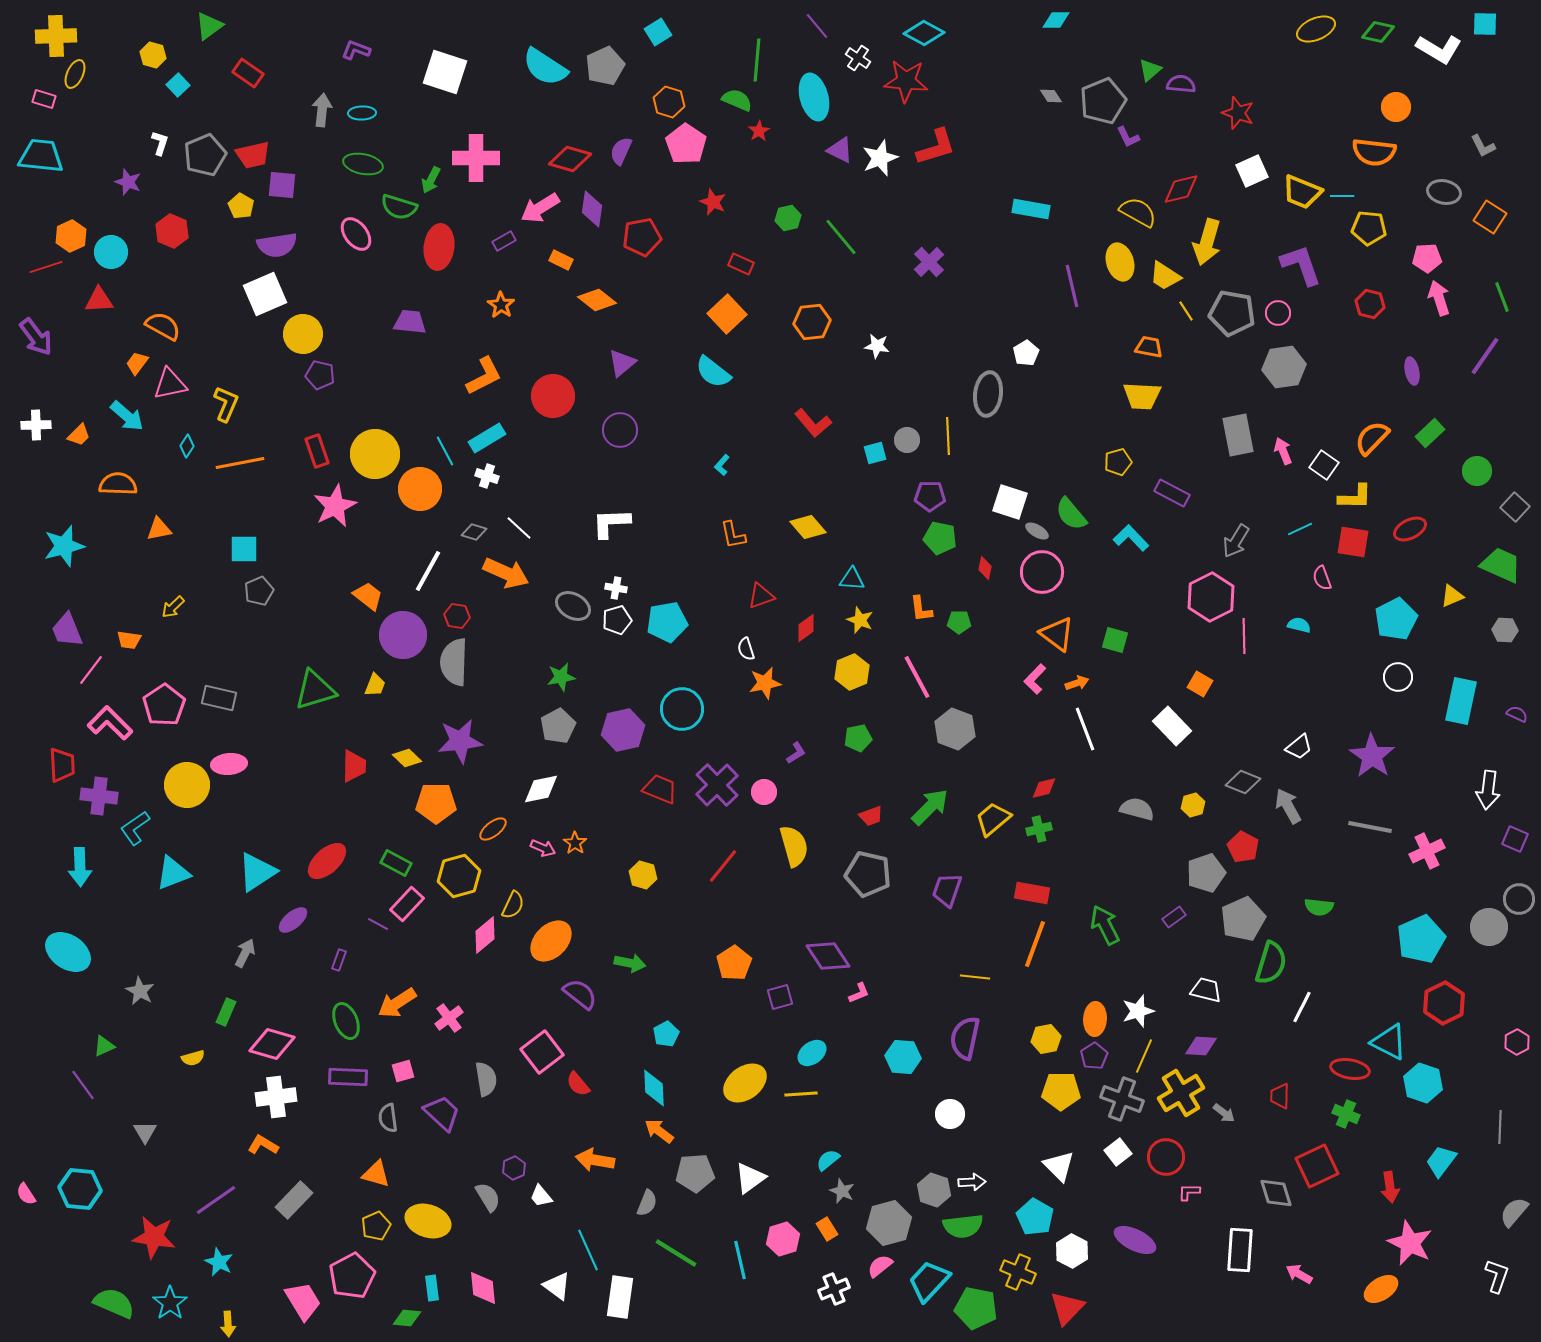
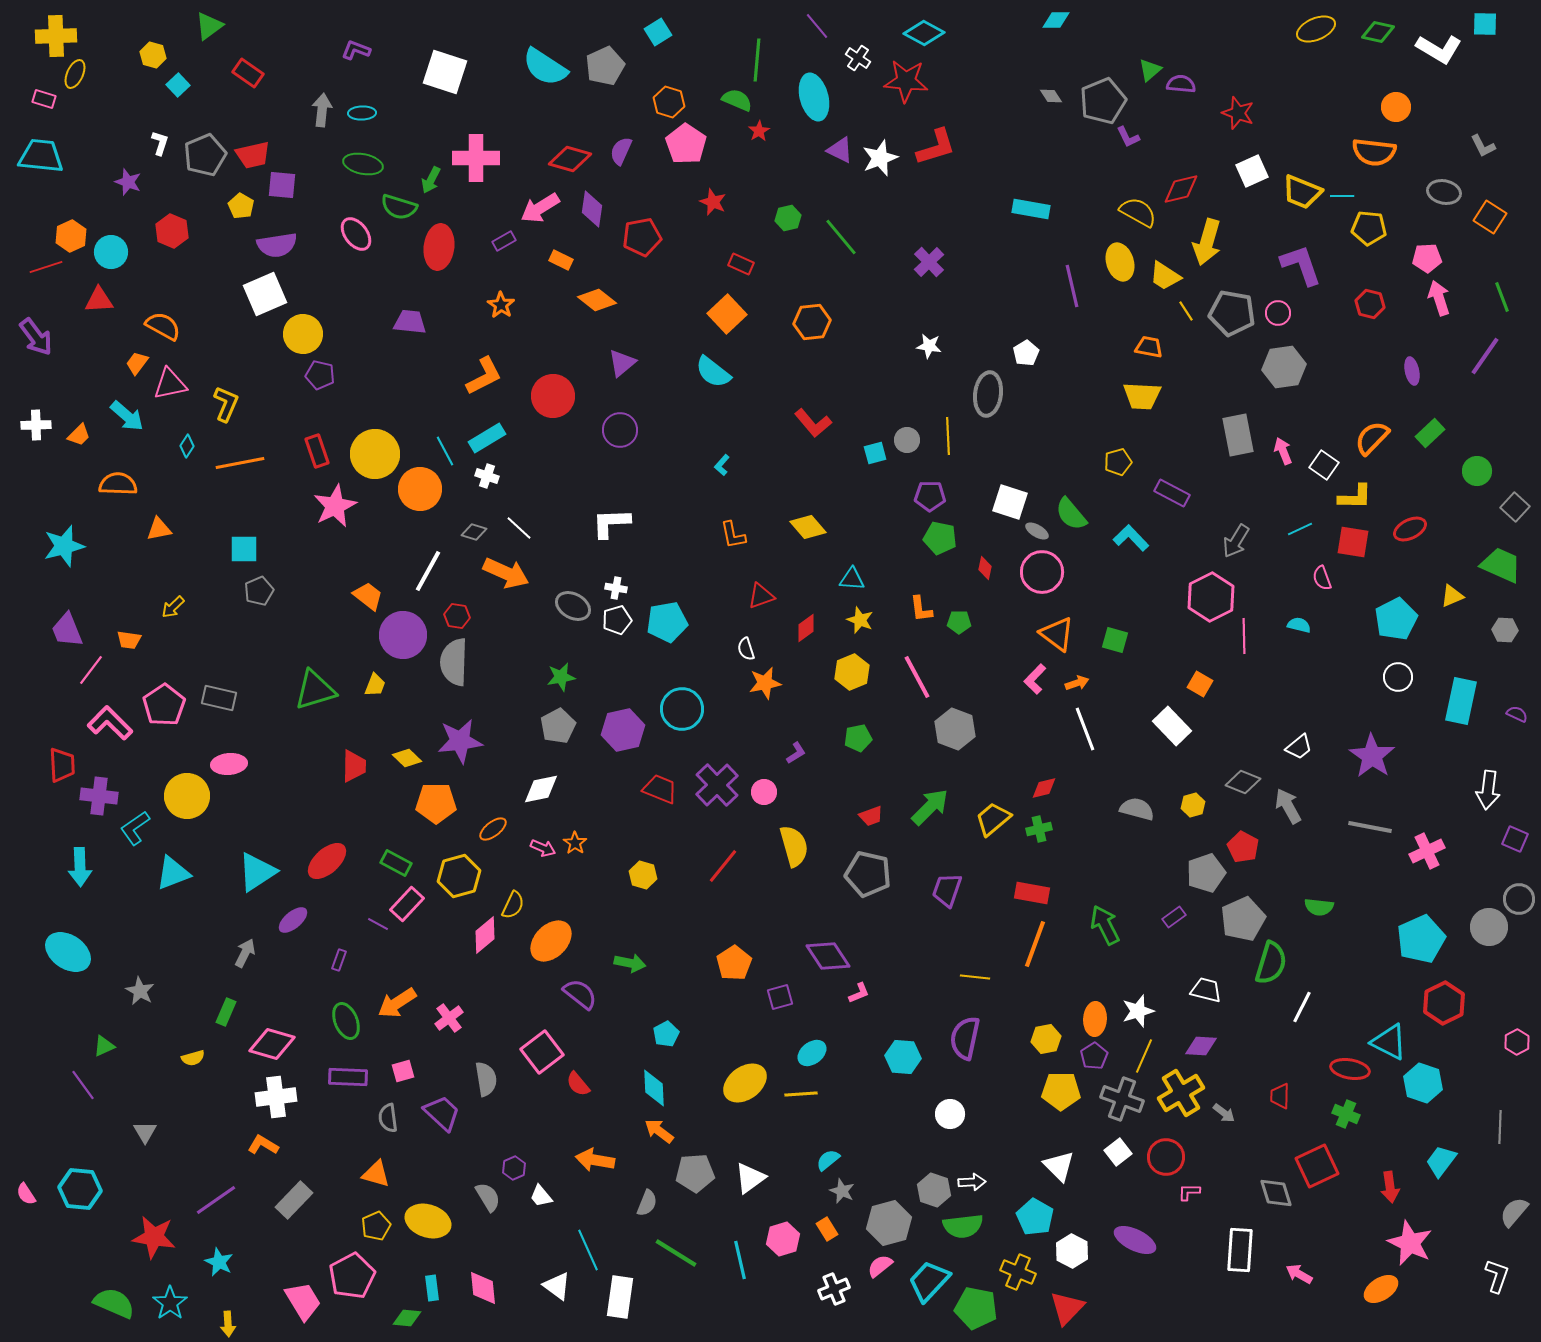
white star at (877, 346): moved 52 px right
yellow circle at (187, 785): moved 11 px down
